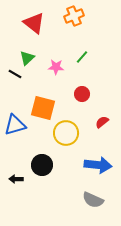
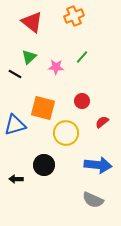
red triangle: moved 2 px left, 1 px up
green triangle: moved 2 px right, 1 px up
red circle: moved 7 px down
black circle: moved 2 px right
